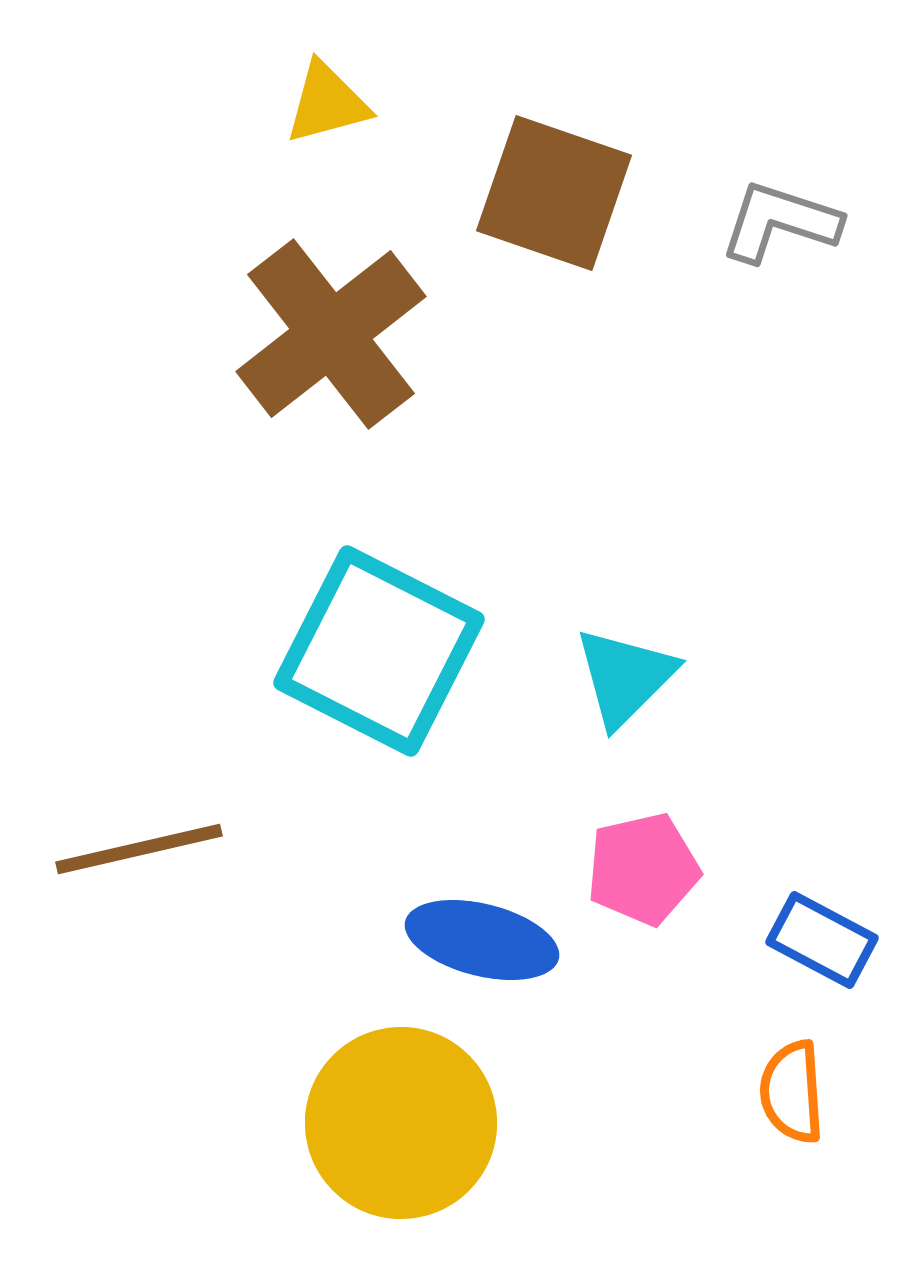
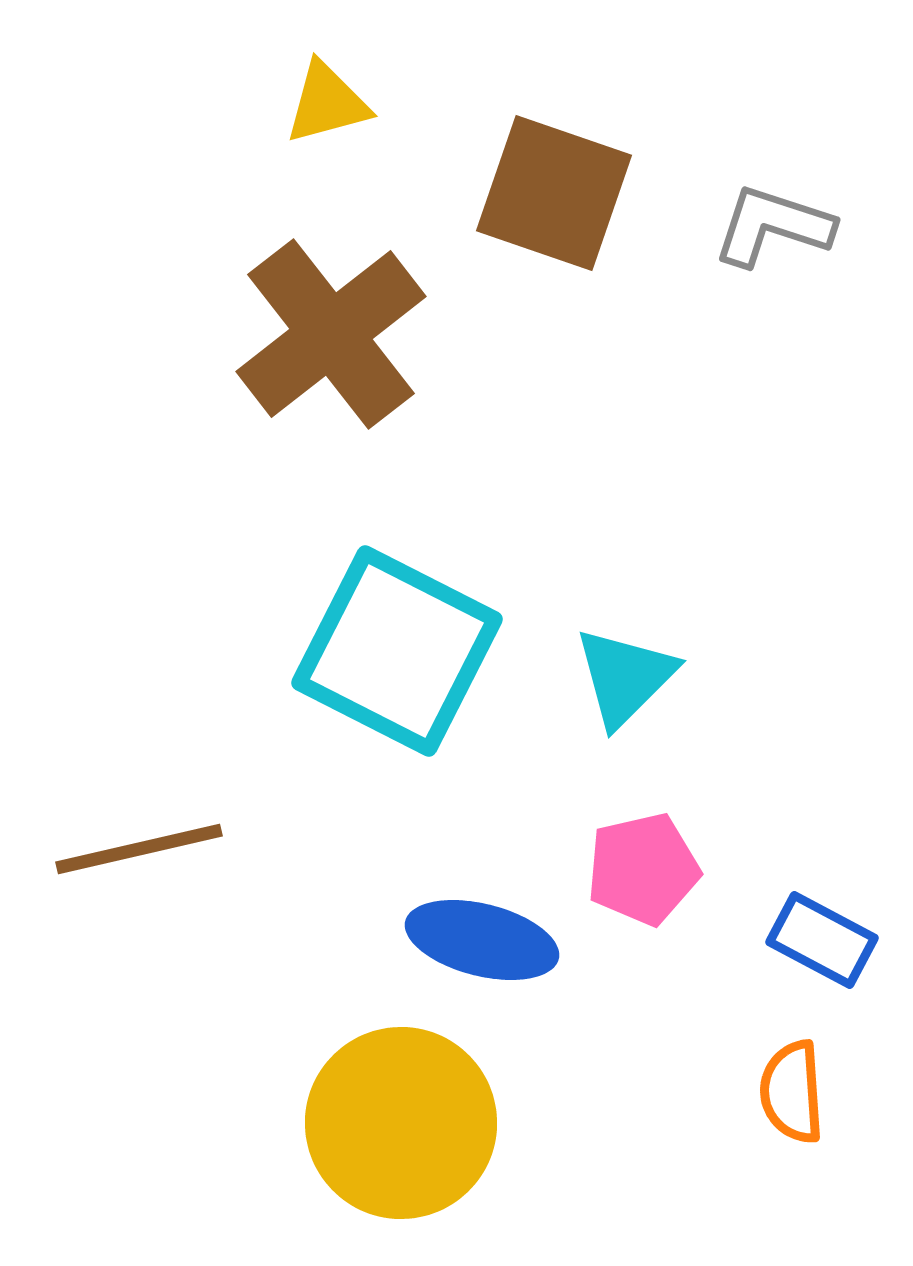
gray L-shape: moved 7 px left, 4 px down
cyan square: moved 18 px right
